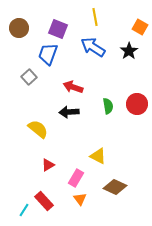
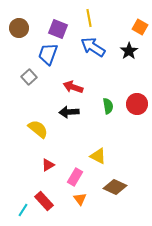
yellow line: moved 6 px left, 1 px down
pink rectangle: moved 1 px left, 1 px up
cyan line: moved 1 px left
